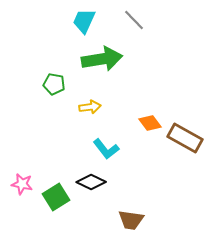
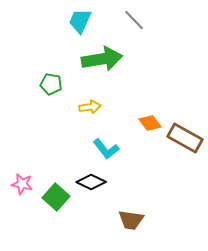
cyan trapezoid: moved 4 px left
green pentagon: moved 3 px left
green square: rotated 16 degrees counterclockwise
